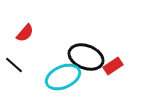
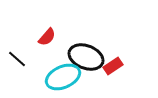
red semicircle: moved 22 px right, 4 px down
black line: moved 3 px right, 6 px up
